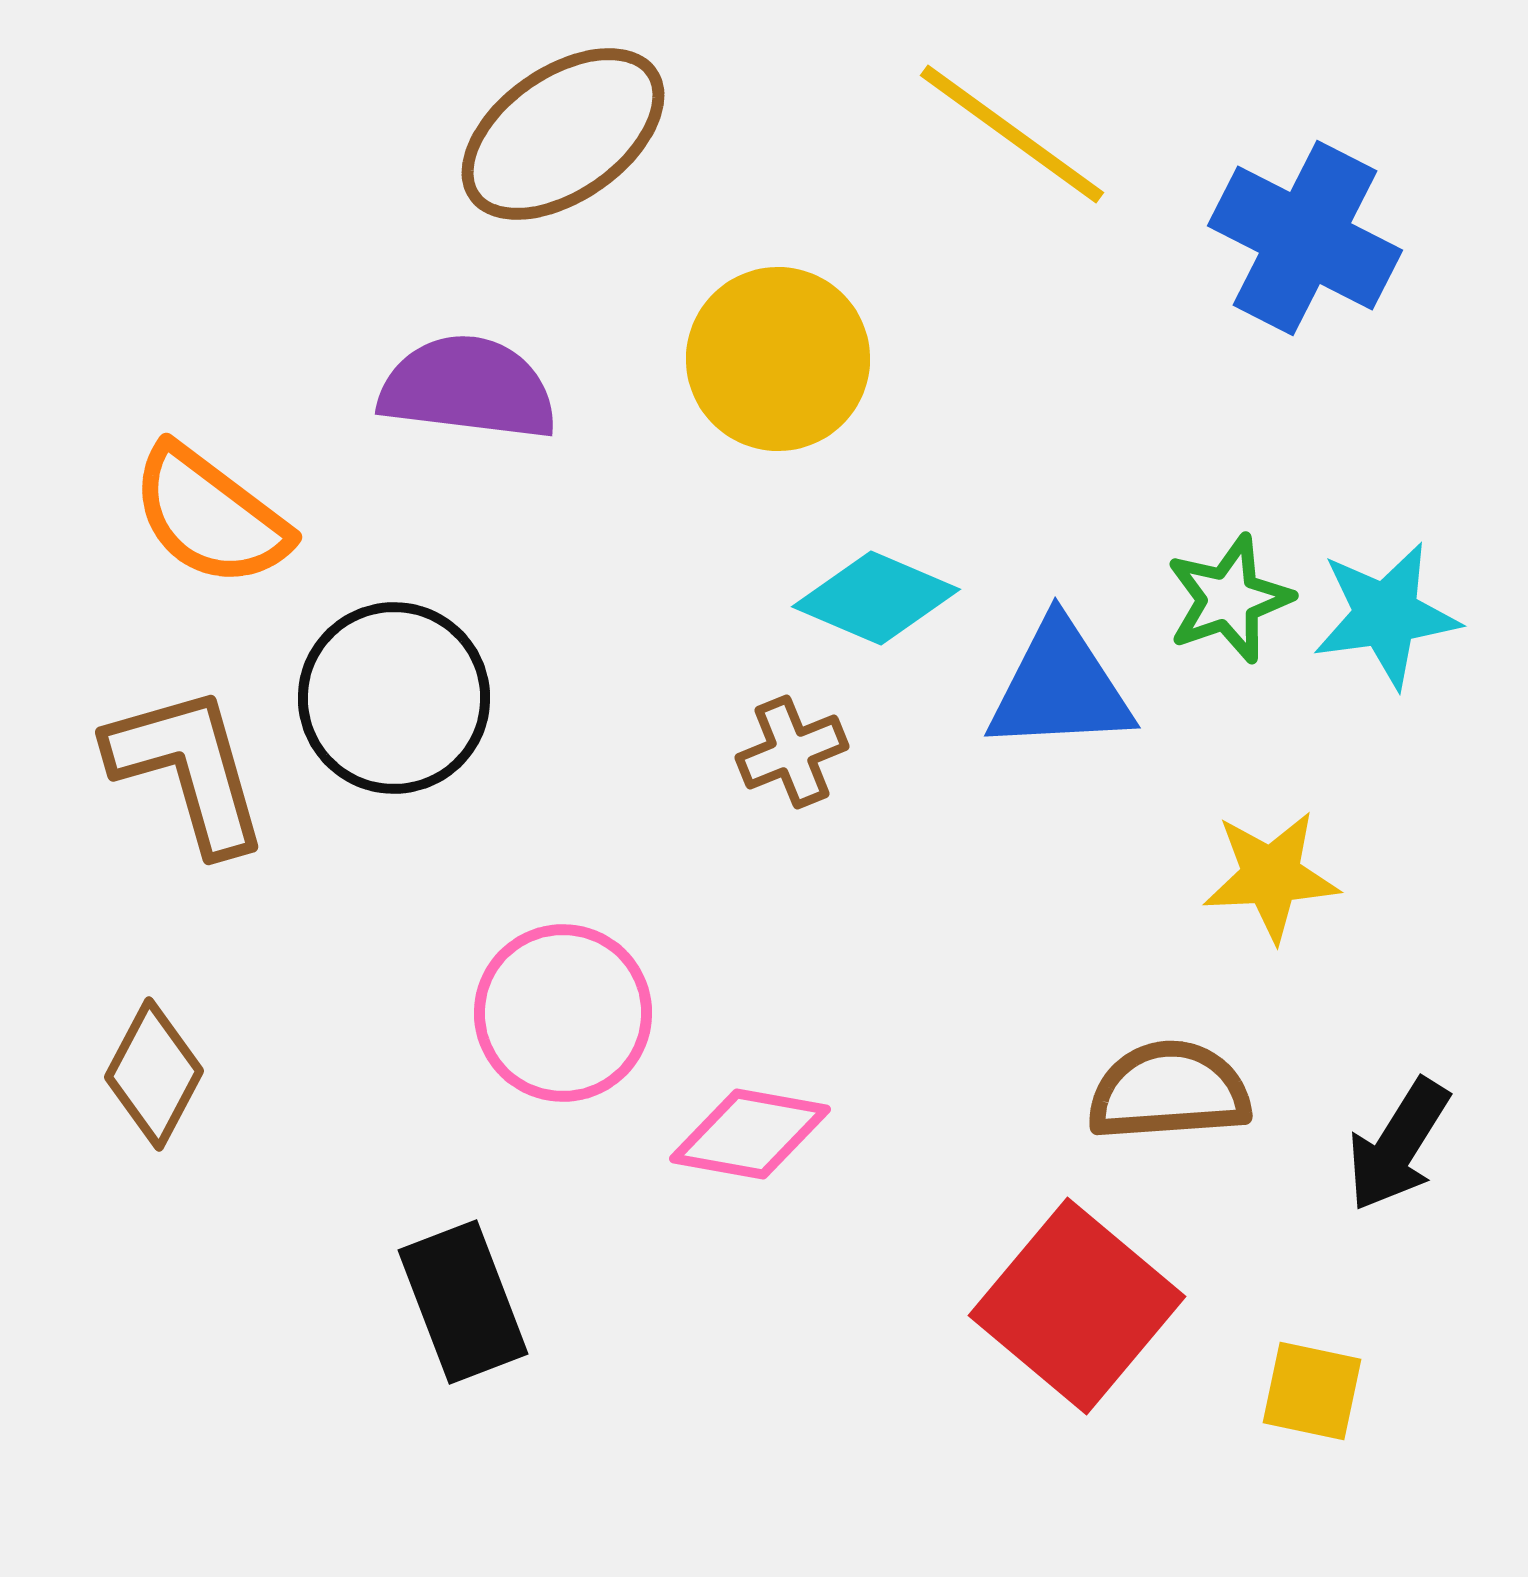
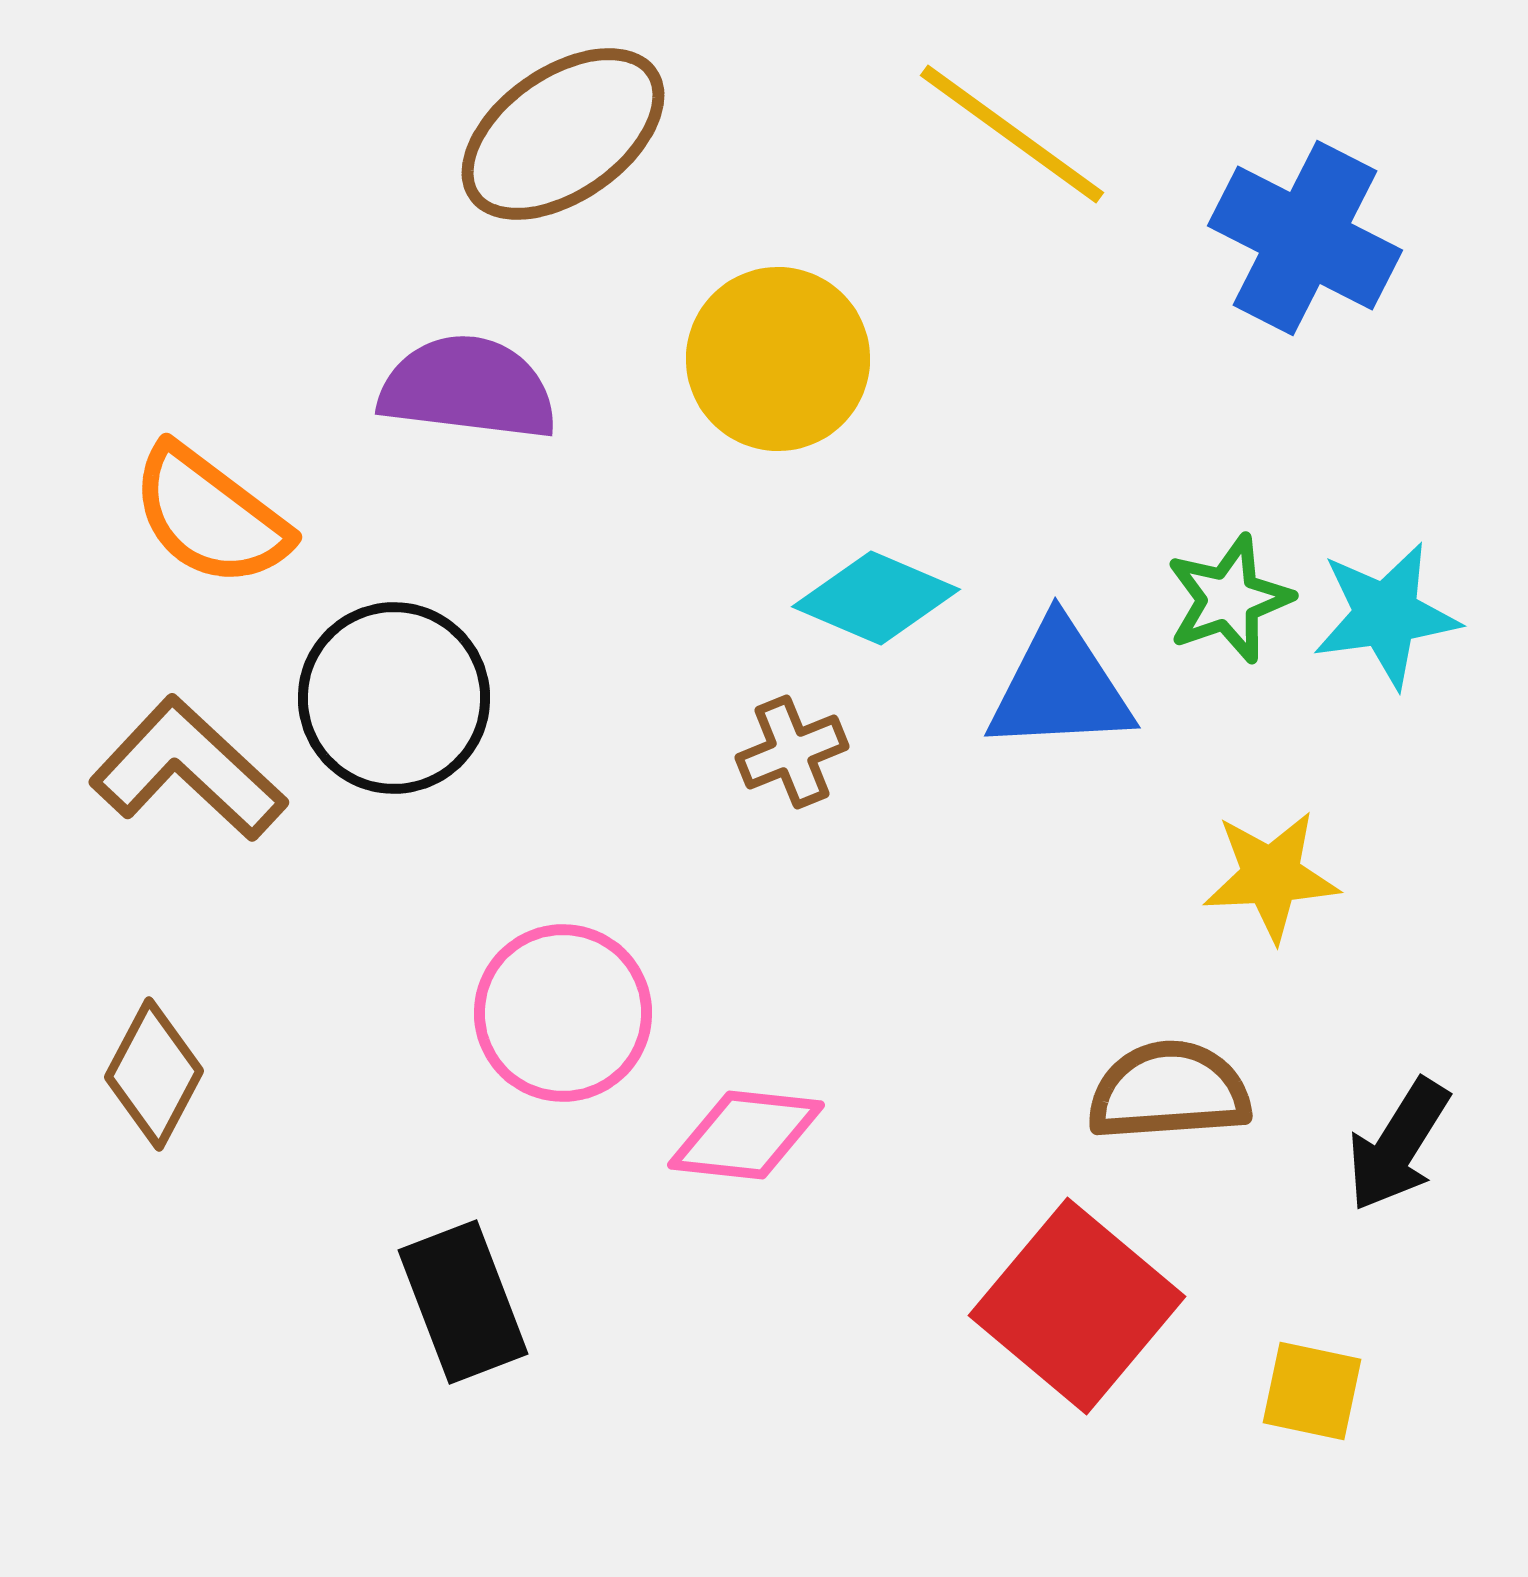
brown L-shape: rotated 31 degrees counterclockwise
pink diamond: moved 4 px left, 1 px down; rotated 4 degrees counterclockwise
